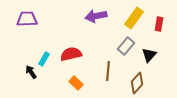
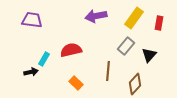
purple trapezoid: moved 5 px right, 1 px down; rotated 10 degrees clockwise
red rectangle: moved 1 px up
red semicircle: moved 4 px up
black arrow: rotated 112 degrees clockwise
brown diamond: moved 2 px left, 1 px down
